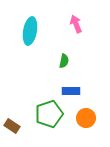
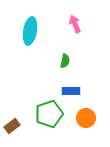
pink arrow: moved 1 px left
green semicircle: moved 1 px right
brown rectangle: rotated 70 degrees counterclockwise
